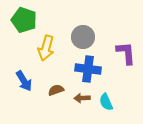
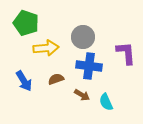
green pentagon: moved 2 px right, 3 px down
yellow arrow: rotated 110 degrees counterclockwise
blue cross: moved 1 px right, 3 px up
brown semicircle: moved 11 px up
brown arrow: moved 3 px up; rotated 147 degrees counterclockwise
